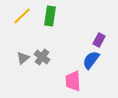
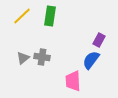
gray cross: rotated 28 degrees counterclockwise
